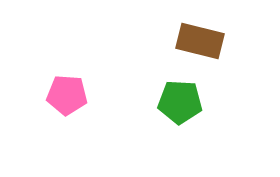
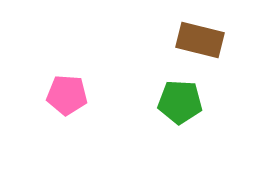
brown rectangle: moved 1 px up
